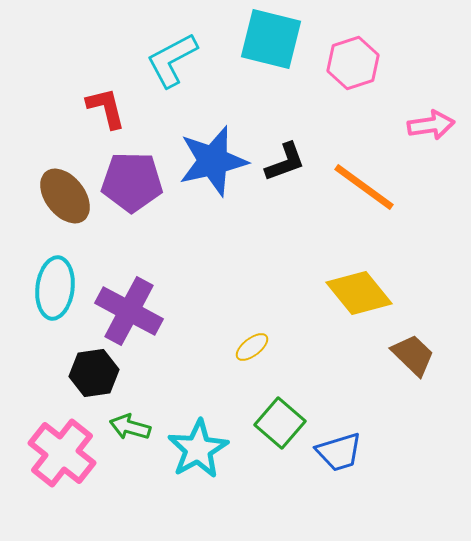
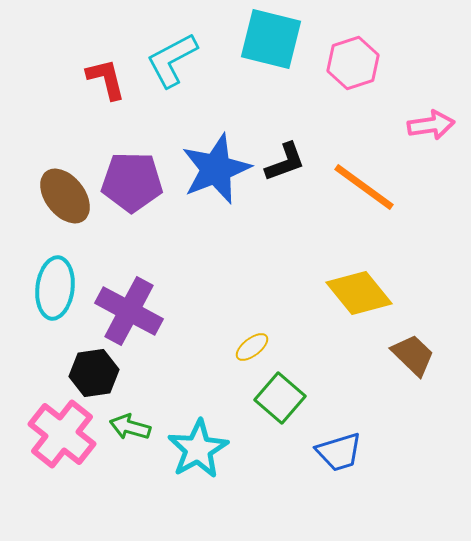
red L-shape: moved 29 px up
blue star: moved 3 px right, 8 px down; rotated 8 degrees counterclockwise
green square: moved 25 px up
pink cross: moved 19 px up
